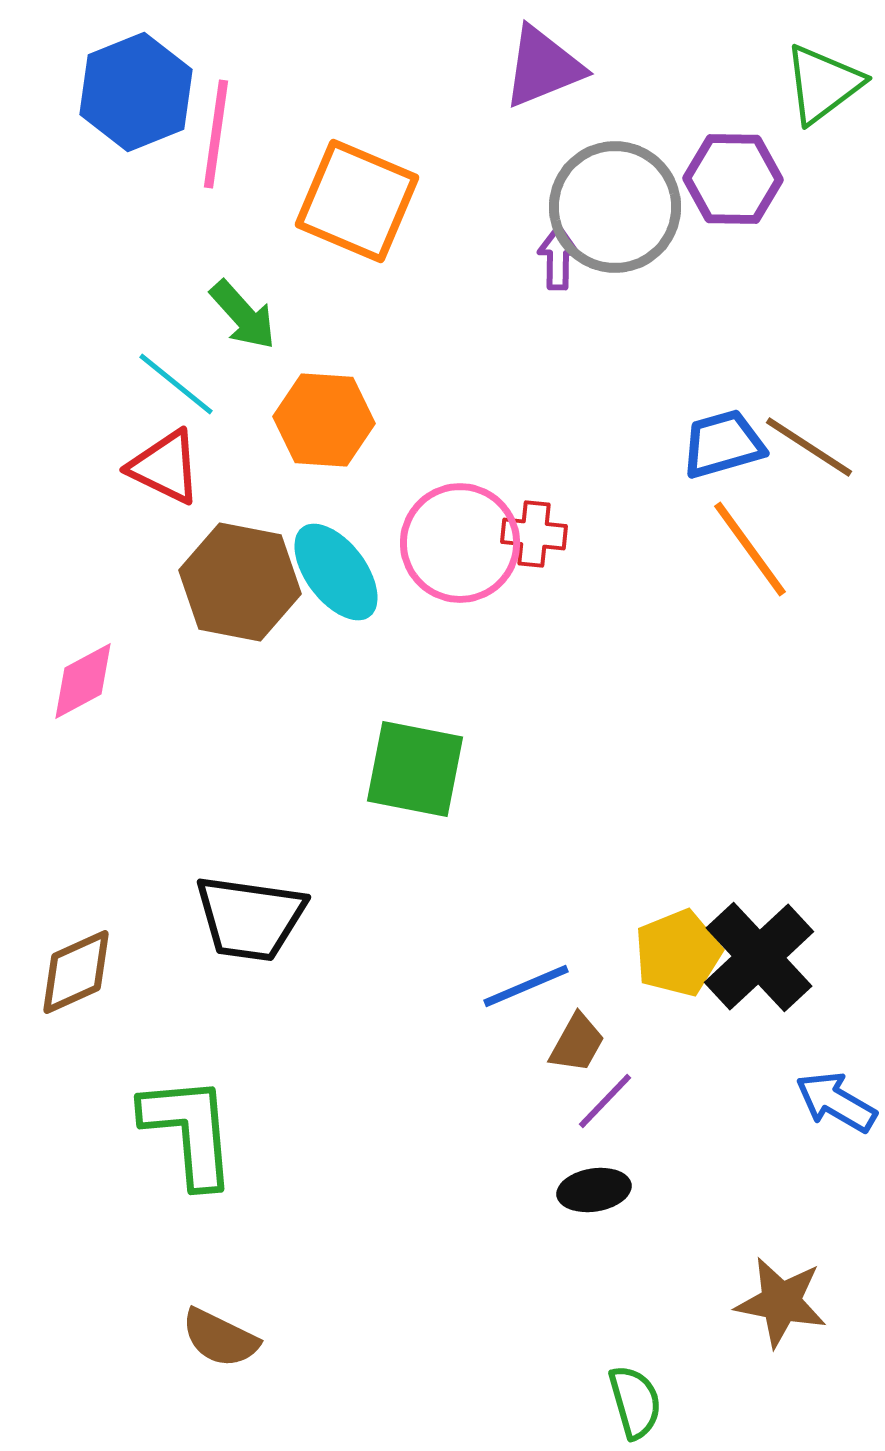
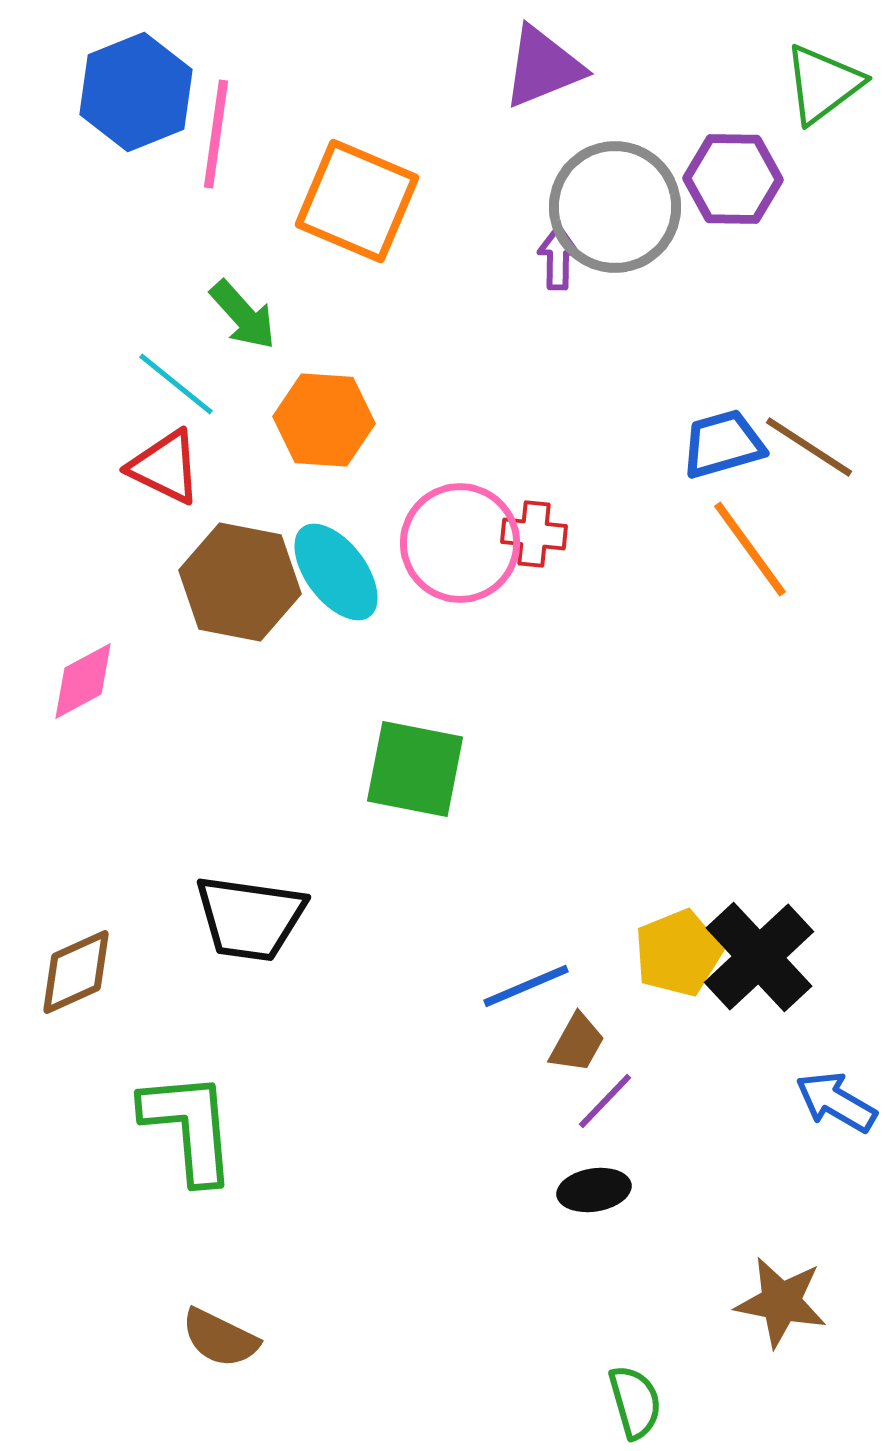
green L-shape: moved 4 px up
